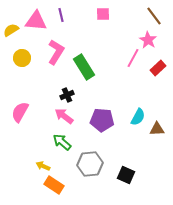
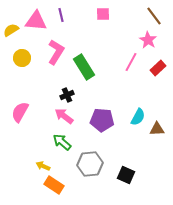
pink line: moved 2 px left, 4 px down
